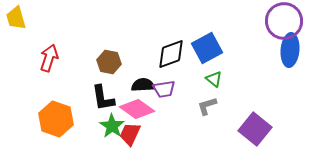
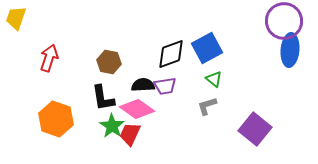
yellow trapezoid: rotated 35 degrees clockwise
purple trapezoid: moved 1 px right, 3 px up
